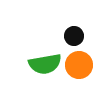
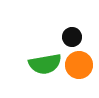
black circle: moved 2 px left, 1 px down
